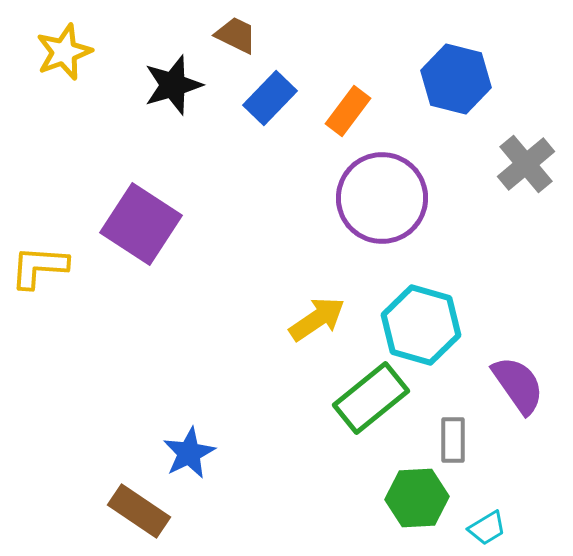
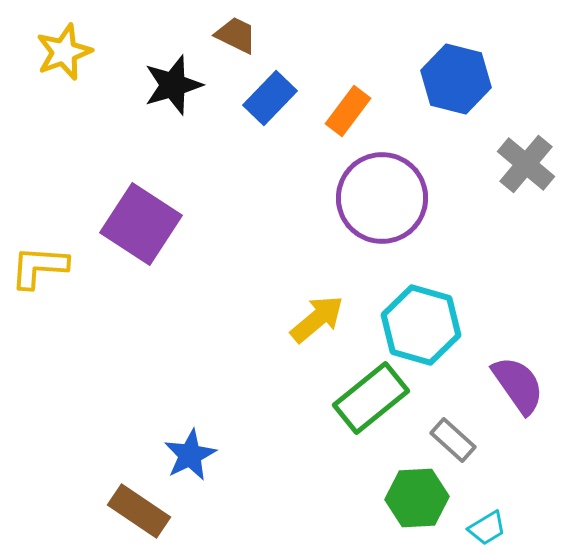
gray cross: rotated 10 degrees counterclockwise
yellow arrow: rotated 6 degrees counterclockwise
gray rectangle: rotated 48 degrees counterclockwise
blue star: moved 1 px right, 2 px down
